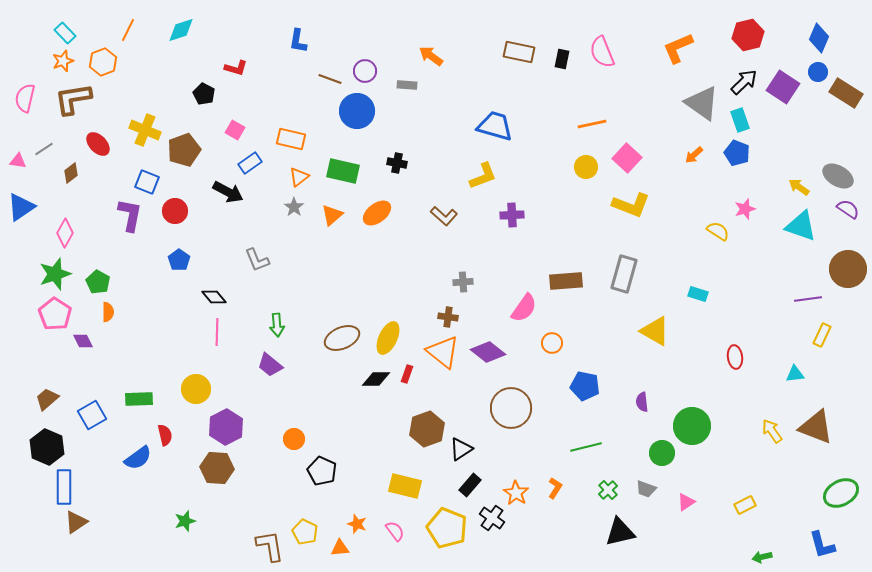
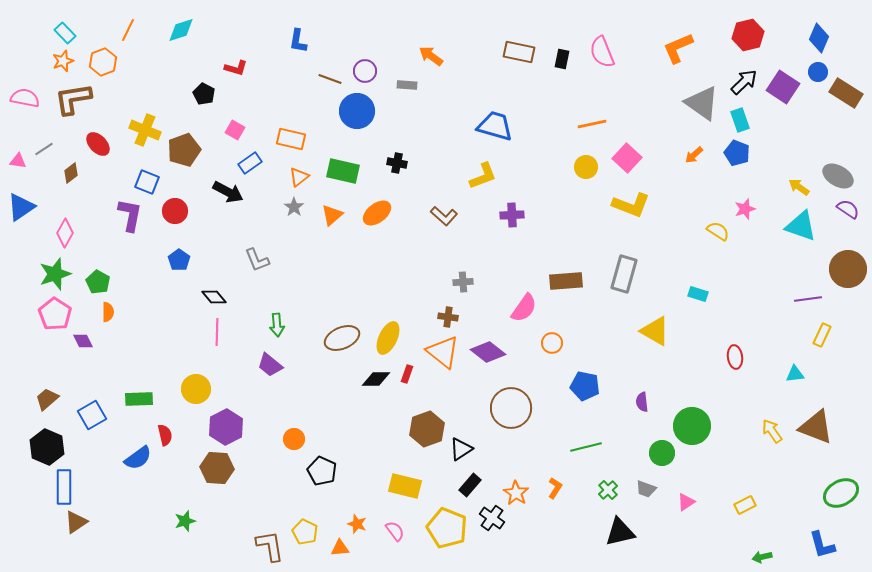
pink semicircle at (25, 98): rotated 88 degrees clockwise
